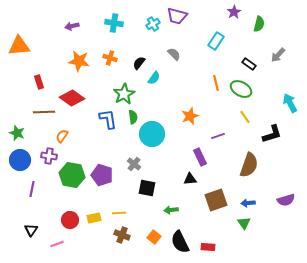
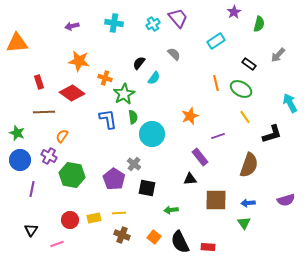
purple trapezoid at (177, 16): moved 1 px right, 2 px down; rotated 145 degrees counterclockwise
cyan rectangle at (216, 41): rotated 24 degrees clockwise
orange triangle at (19, 46): moved 2 px left, 3 px up
orange cross at (110, 58): moved 5 px left, 20 px down
red diamond at (72, 98): moved 5 px up
purple cross at (49, 156): rotated 21 degrees clockwise
purple rectangle at (200, 157): rotated 12 degrees counterclockwise
purple pentagon at (102, 175): moved 12 px right, 4 px down; rotated 15 degrees clockwise
brown square at (216, 200): rotated 20 degrees clockwise
